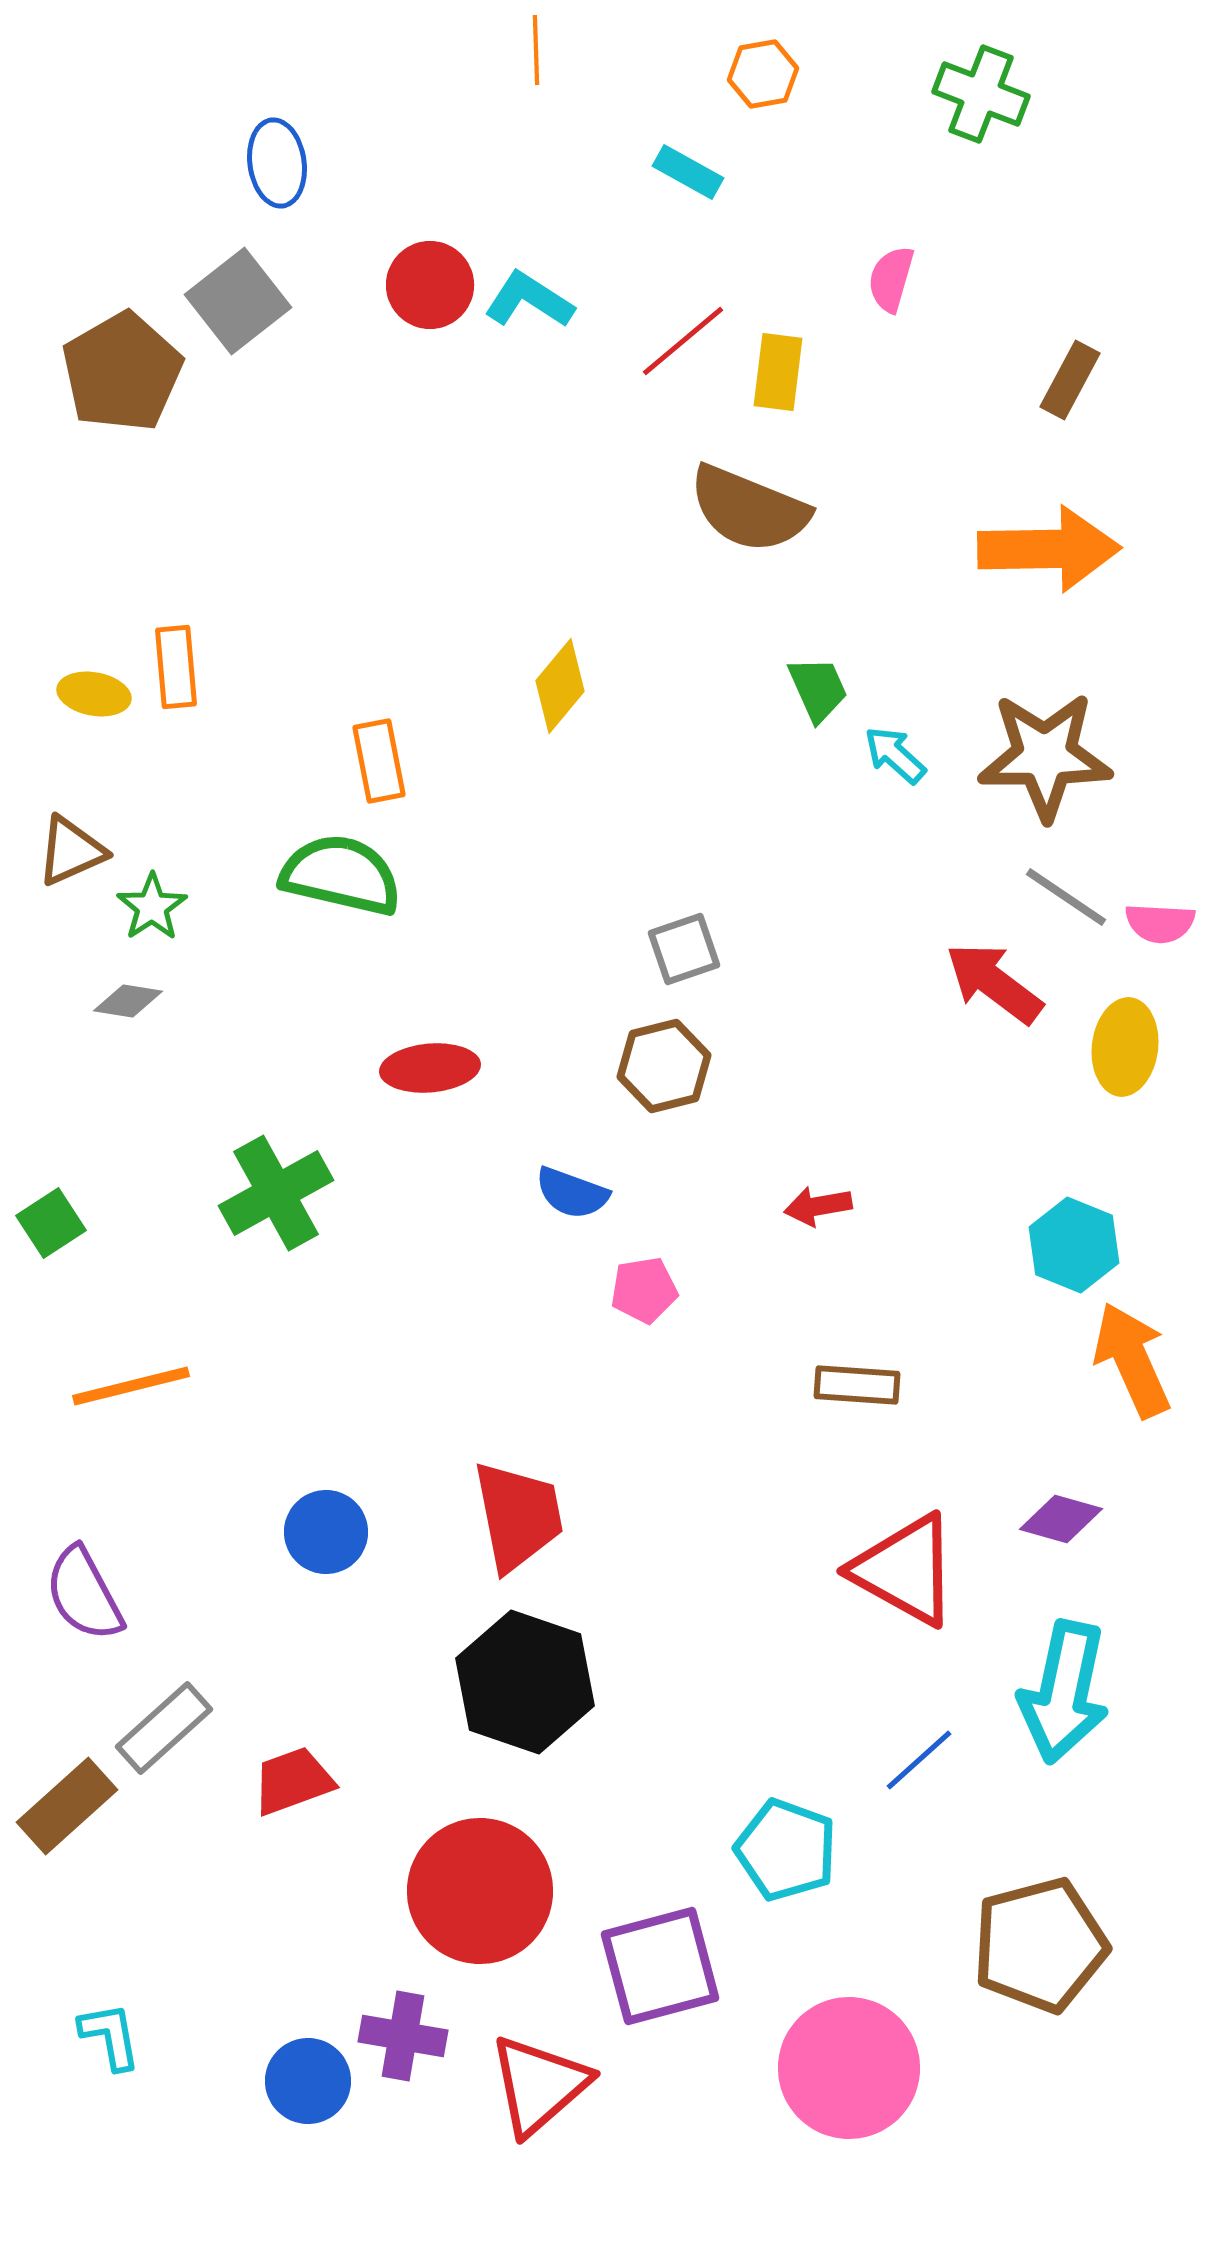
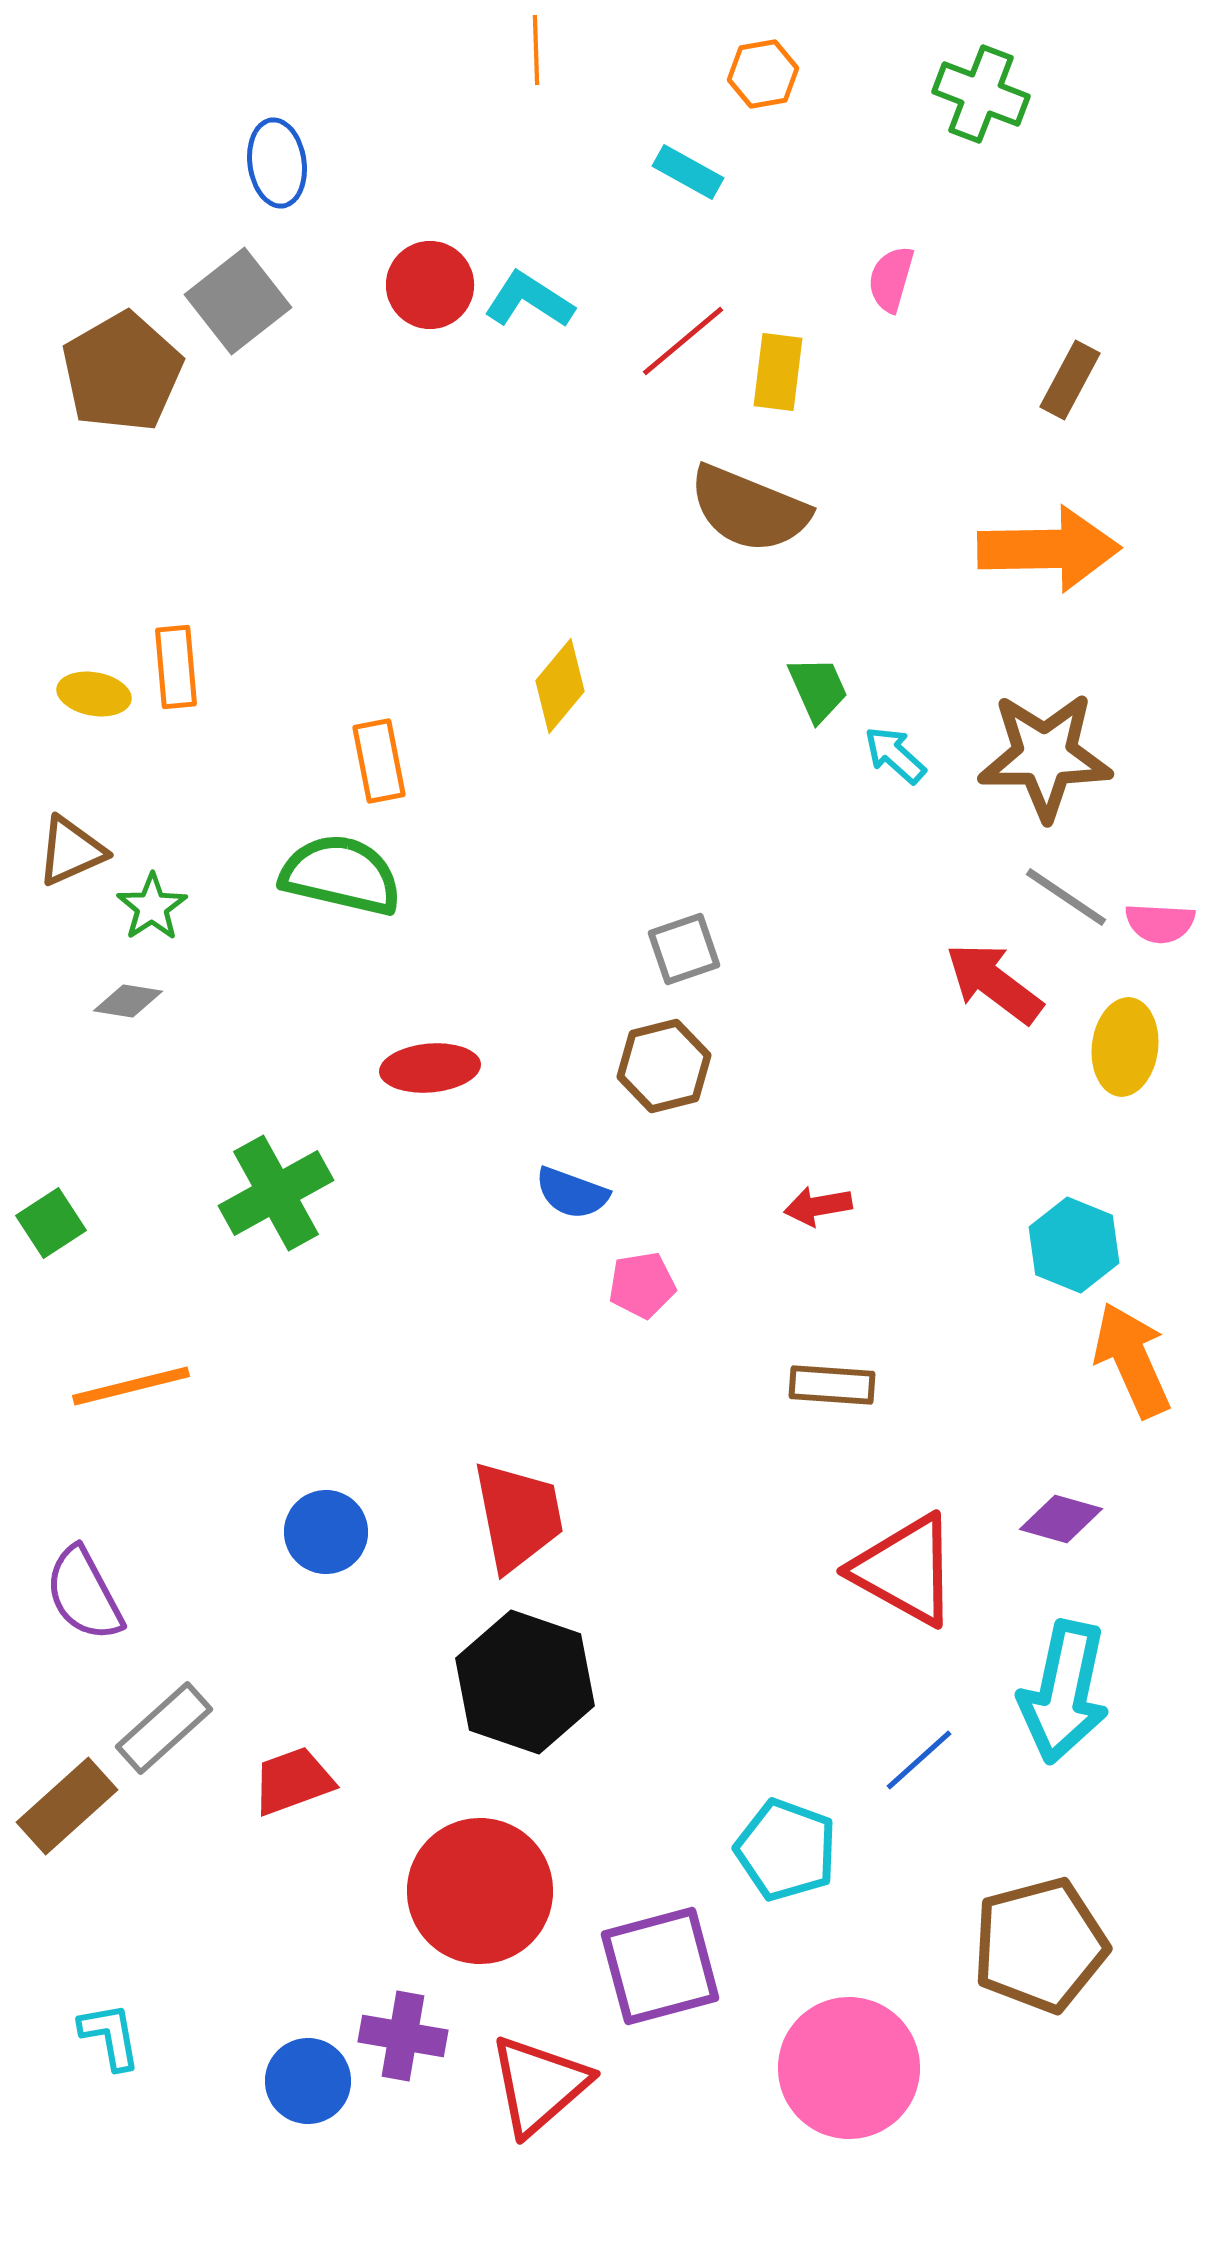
pink pentagon at (644, 1290): moved 2 px left, 5 px up
brown rectangle at (857, 1385): moved 25 px left
